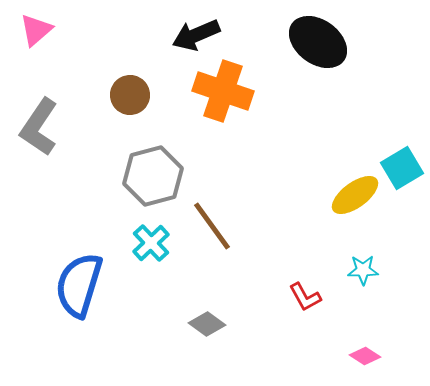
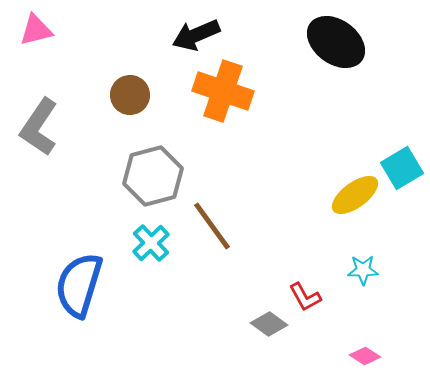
pink triangle: rotated 27 degrees clockwise
black ellipse: moved 18 px right
gray diamond: moved 62 px right
